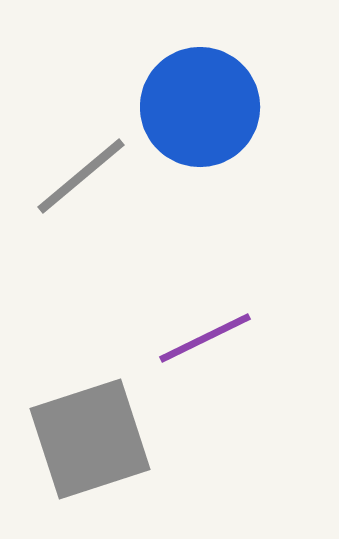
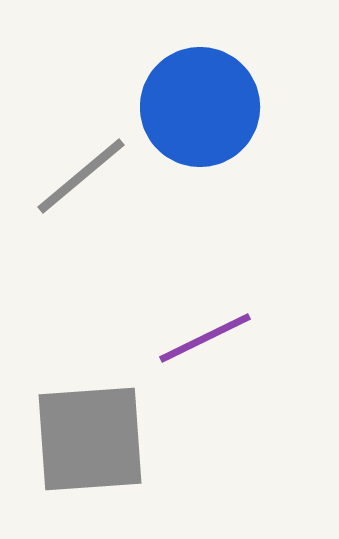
gray square: rotated 14 degrees clockwise
